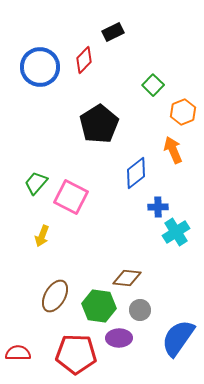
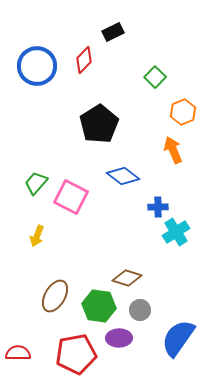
blue circle: moved 3 px left, 1 px up
green square: moved 2 px right, 8 px up
blue diamond: moved 13 px left, 3 px down; rotated 76 degrees clockwise
yellow arrow: moved 5 px left
brown diamond: rotated 12 degrees clockwise
red pentagon: rotated 12 degrees counterclockwise
